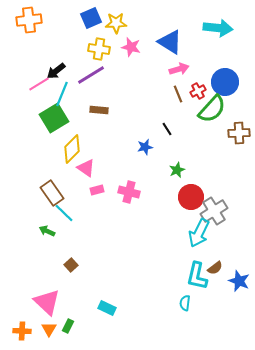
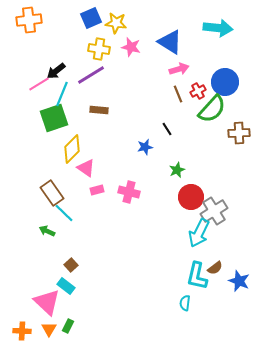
yellow star at (116, 23): rotated 10 degrees clockwise
green square at (54, 118): rotated 12 degrees clockwise
cyan rectangle at (107, 308): moved 41 px left, 22 px up; rotated 12 degrees clockwise
